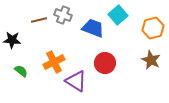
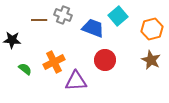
cyan square: moved 1 px down
brown line: rotated 14 degrees clockwise
orange hexagon: moved 1 px left, 1 px down
red circle: moved 3 px up
green semicircle: moved 4 px right, 2 px up
purple triangle: rotated 35 degrees counterclockwise
